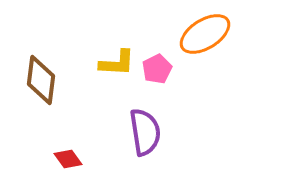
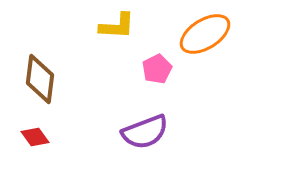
yellow L-shape: moved 37 px up
brown diamond: moved 1 px left, 1 px up
purple semicircle: rotated 78 degrees clockwise
red diamond: moved 33 px left, 22 px up
